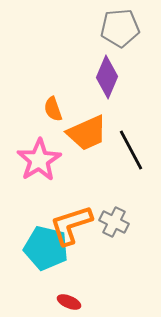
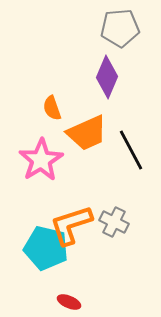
orange semicircle: moved 1 px left, 1 px up
pink star: moved 2 px right
